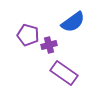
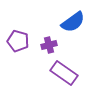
purple pentagon: moved 10 px left, 6 px down
